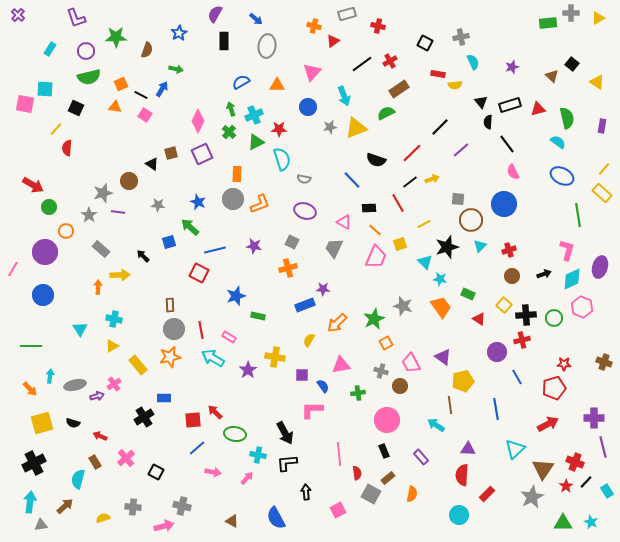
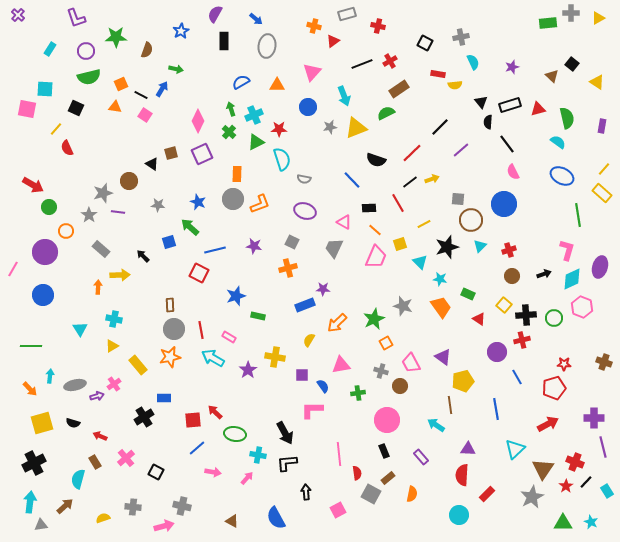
blue star at (179, 33): moved 2 px right, 2 px up
black line at (362, 64): rotated 15 degrees clockwise
pink square at (25, 104): moved 2 px right, 5 px down
red semicircle at (67, 148): rotated 28 degrees counterclockwise
cyan triangle at (425, 262): moved 5 px left
